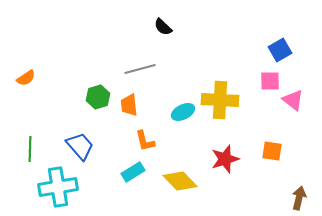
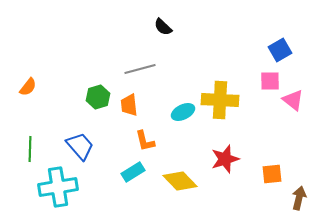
orange semicircle: moved 2 px right, 9 px down; rotated 18 degrees counterclockwise
orange square: moved 23 px down; rotated 15 degrees counterclockwise
